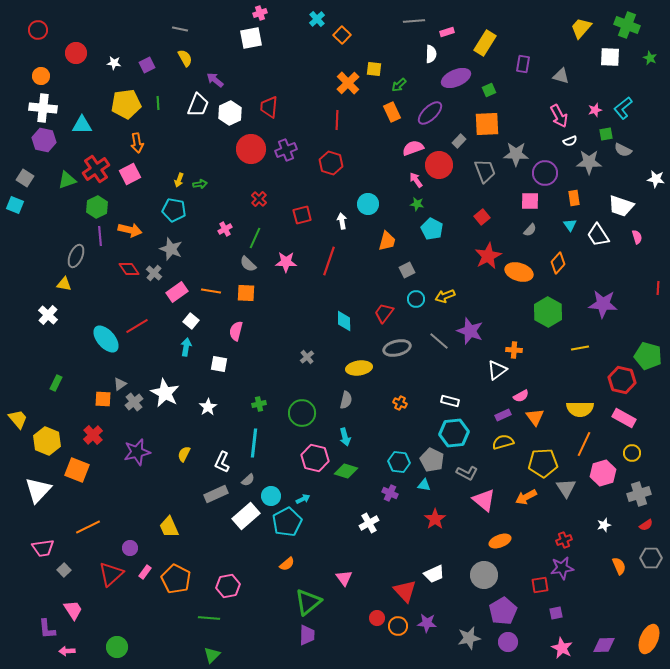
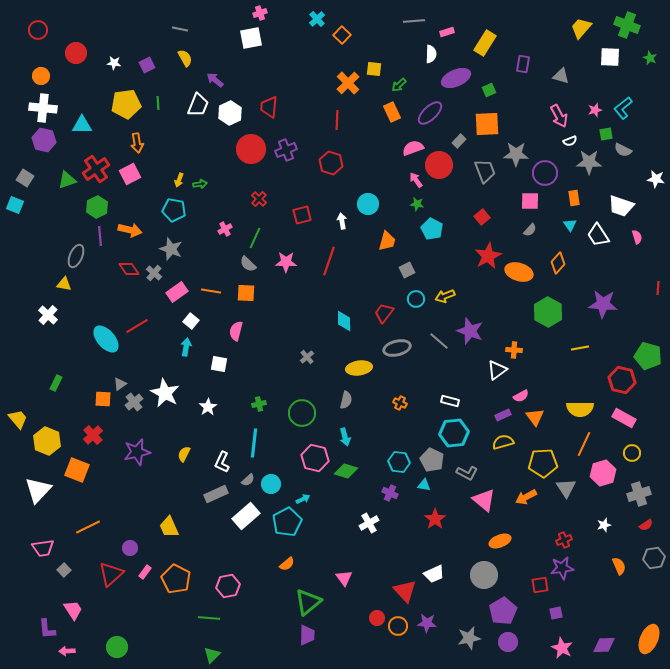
cyan circle at (271, 496): moved 12 px up
gray hexagon at (651, 558): moved 3 px right; rotated 10 degrees counterclockwise
